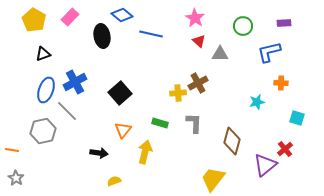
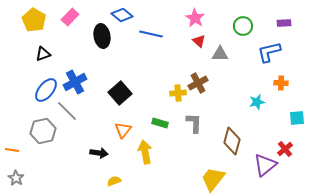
blue ellipse: rotated 20 degrees clockwise
cyan square: rotated 21 degrees counterclockwise
yellow arrow: rotated 25 degrees counterclockwise
